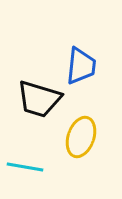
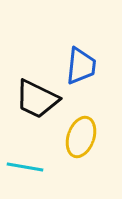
black trapezoid: moved 2 px left; rotated 9 degrees clockwise
